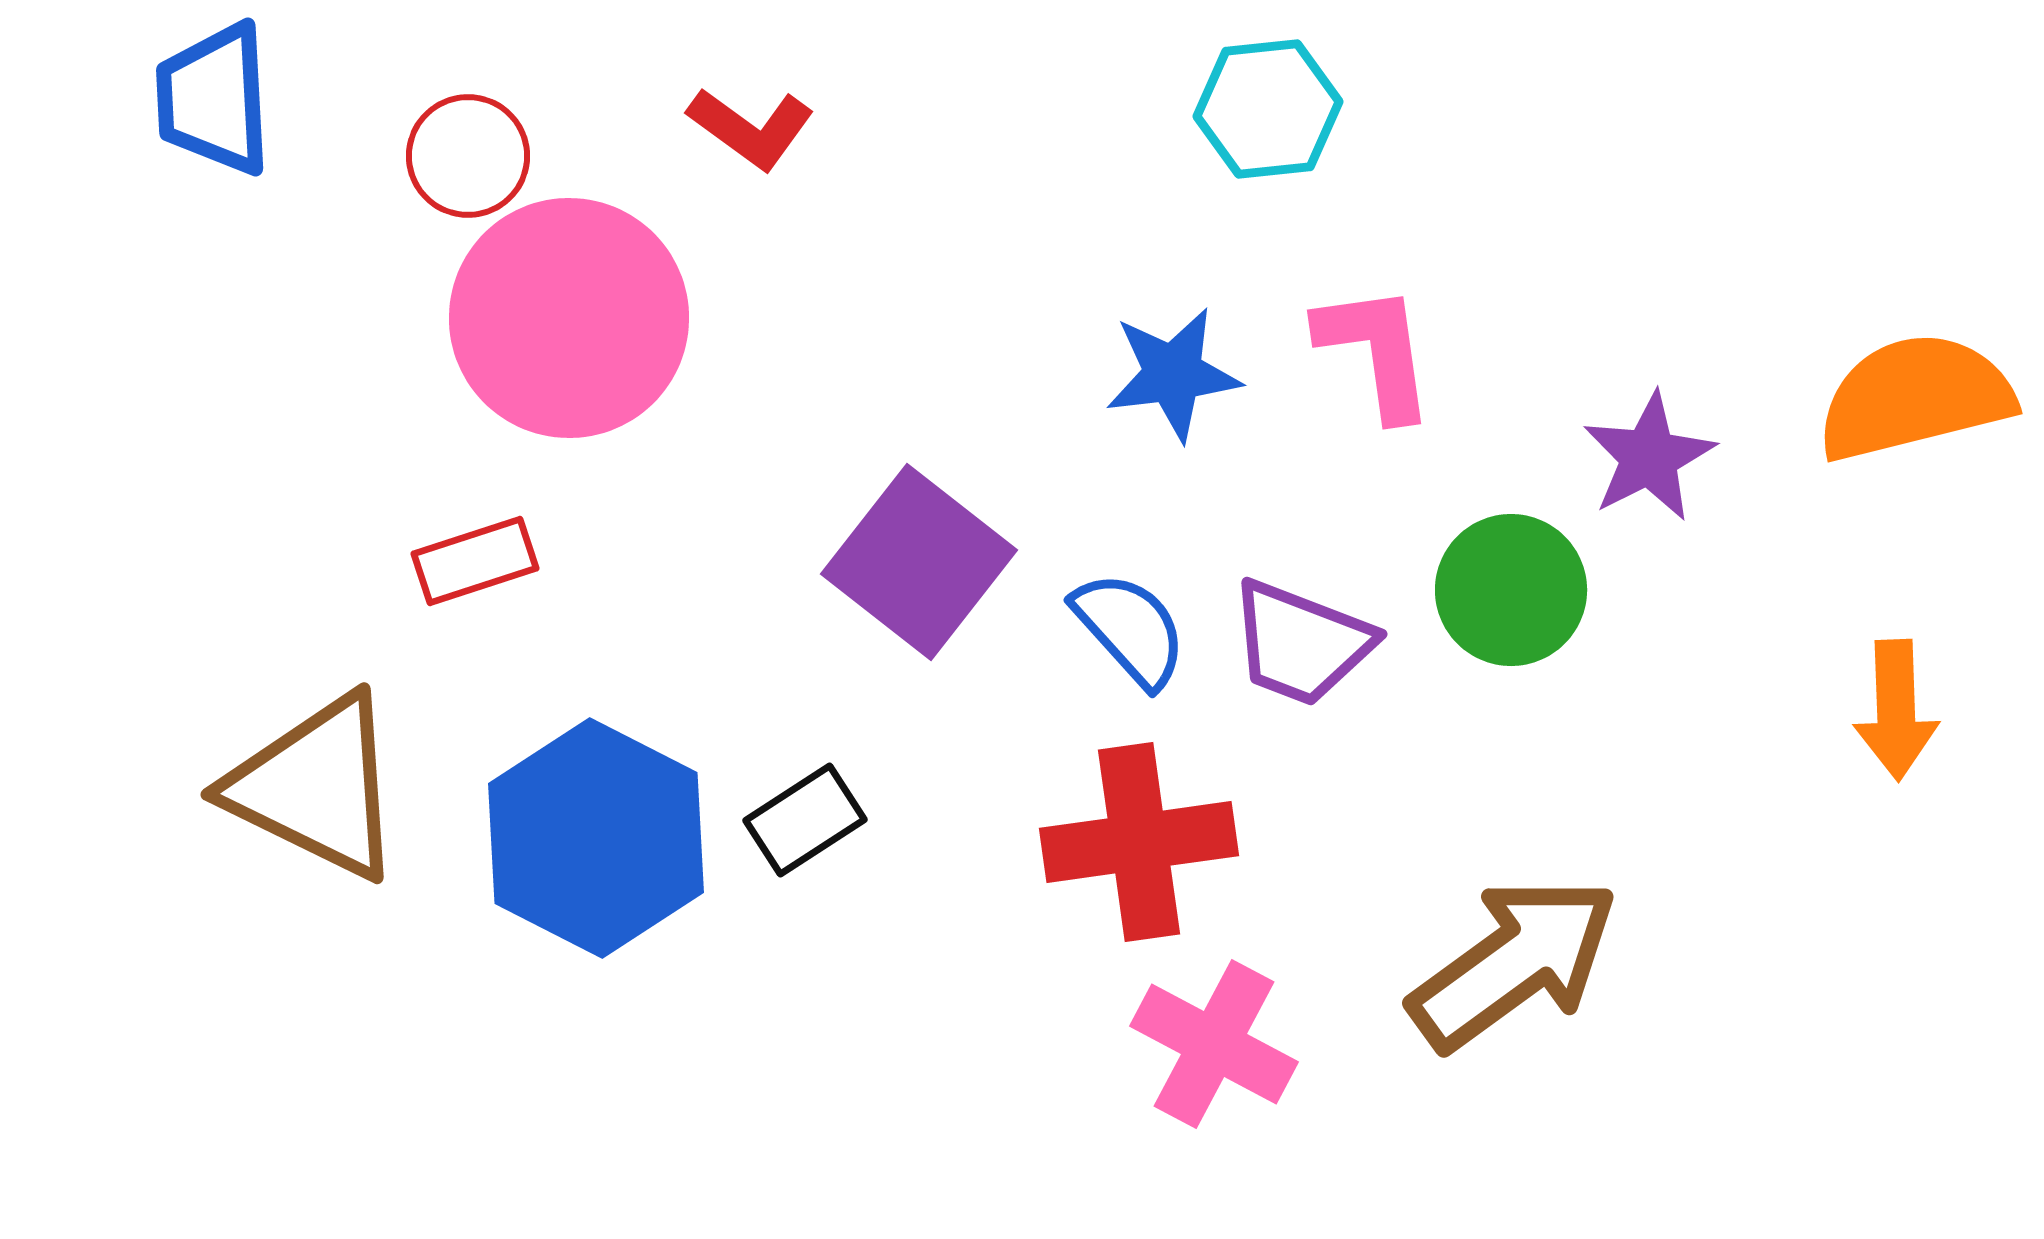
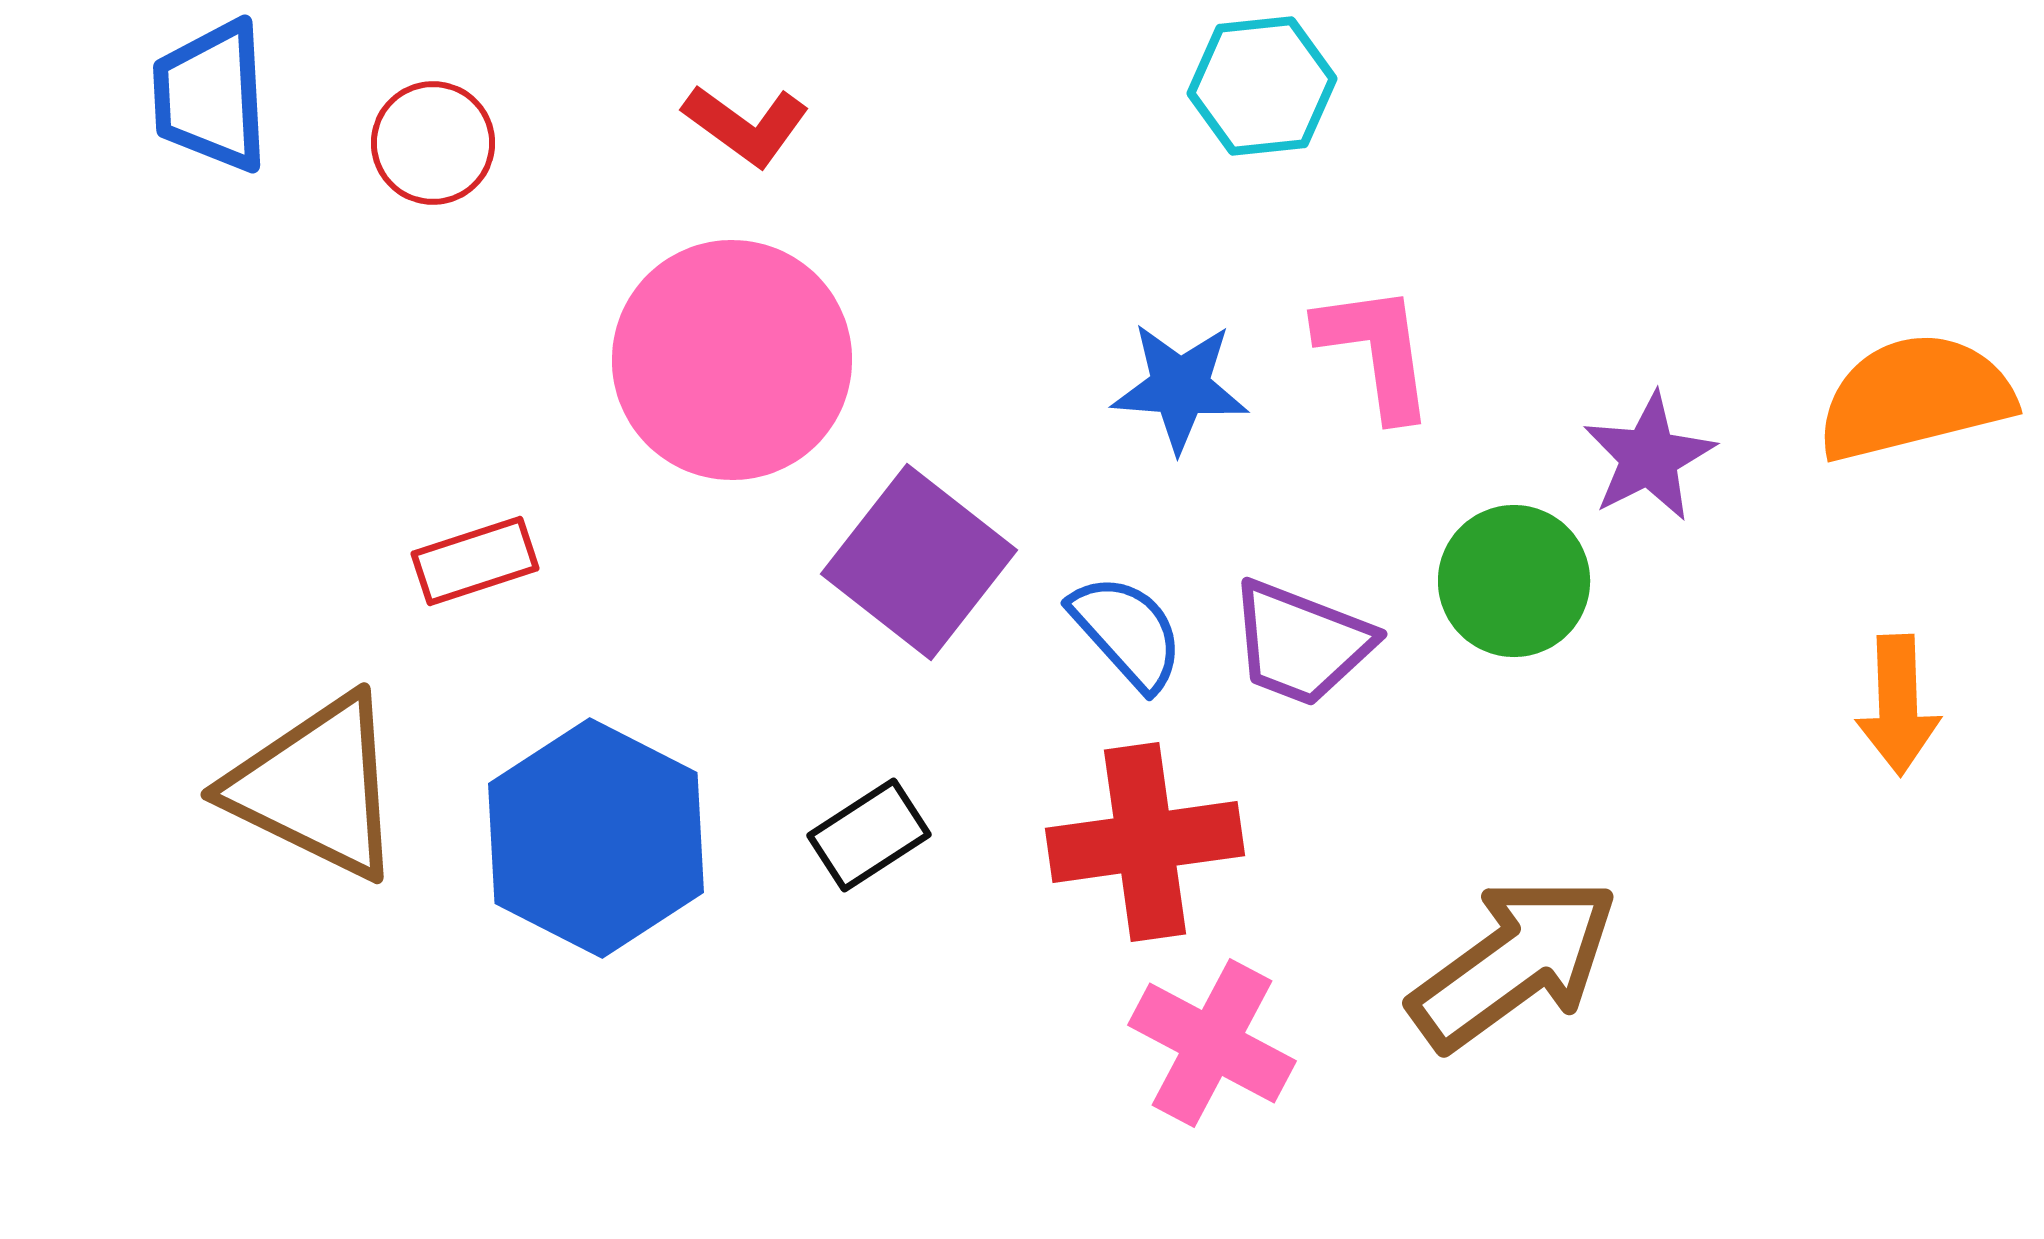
blue trapezoid: moved 3 px left, 3 px up
cyan hexagon: moved 6 px left, 23 px up
red L-shape: moved 5 px left, 3 px up
red circle: moved 35 px left, 13 px up
pink circle: moved 163 px right, 42 px down
blue star: moved 7 px right, 13 px down; rotated 11 degrees clockwise
green circle: moved 3 px right, 9 px up
blue semicircle: moved 3 px left, 3 px down
orange arrow: moved 2 px right, 5 px up
black rectangle: moved 64 px right, 15 px down
red cross: moved 6 px right
pink cross: moved 2 px left, 1 px up
